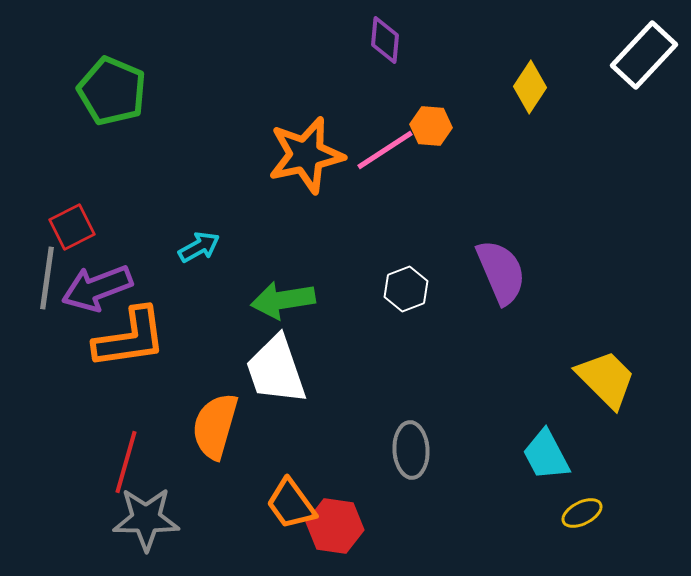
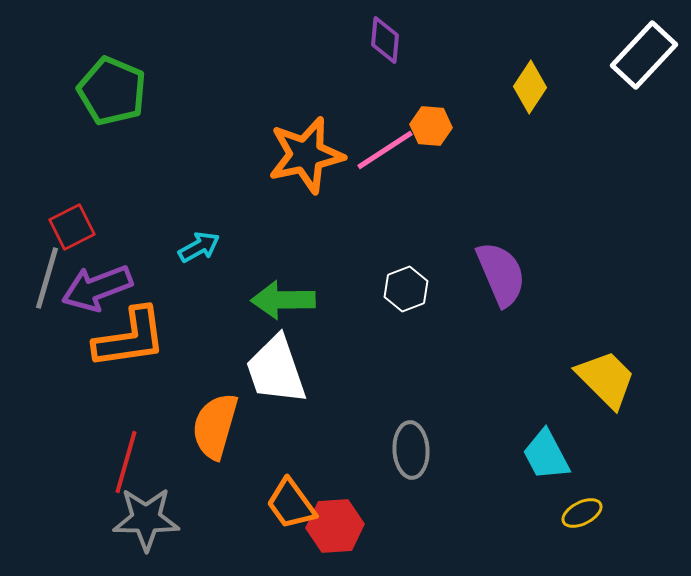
purple semicircle: moved 2 px down
gray line: rotated 8 degrees clockwise
green arrow: rotated 8 degrees clockwise
red hexagon: rotated 12 degrees counterclockwise
